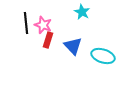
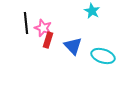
cyan star: moved 10 px right, 1 px up
pink star: moved 3 px down
